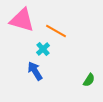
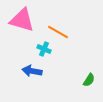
orange line: moved 2 px right, 1 px down
cyan cross: moved 1 px right; rotated 24 degrees counterclockwise
blue arrow: moved 3 px left; rotated 48 degrees counterclockwise
